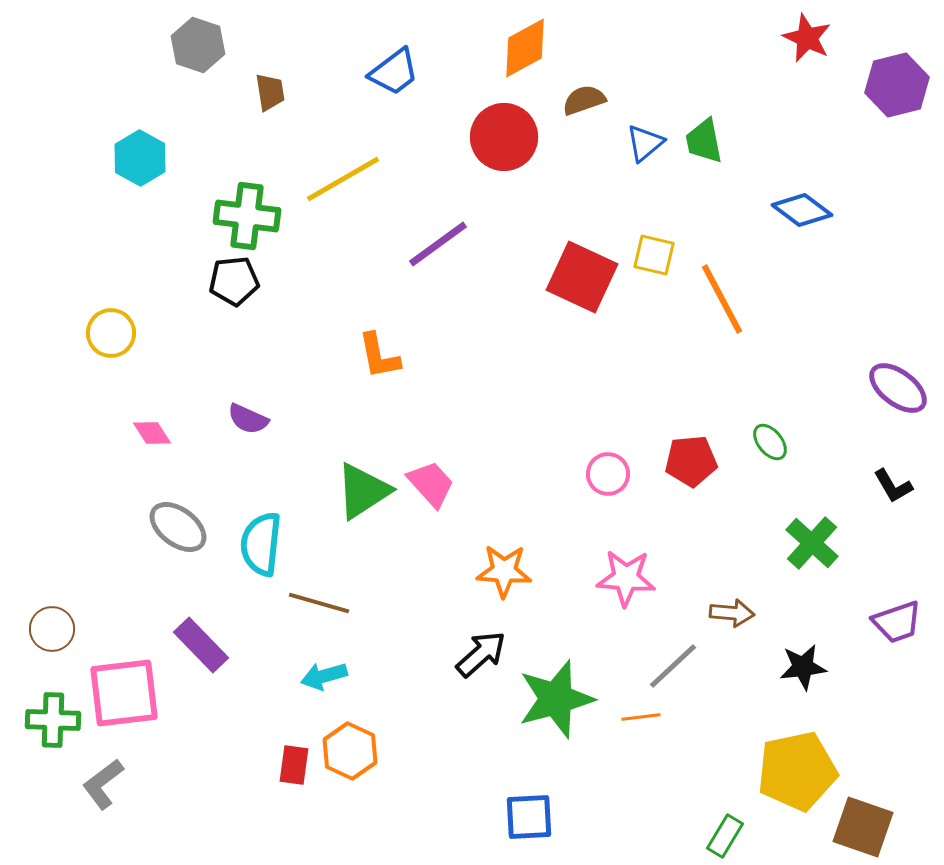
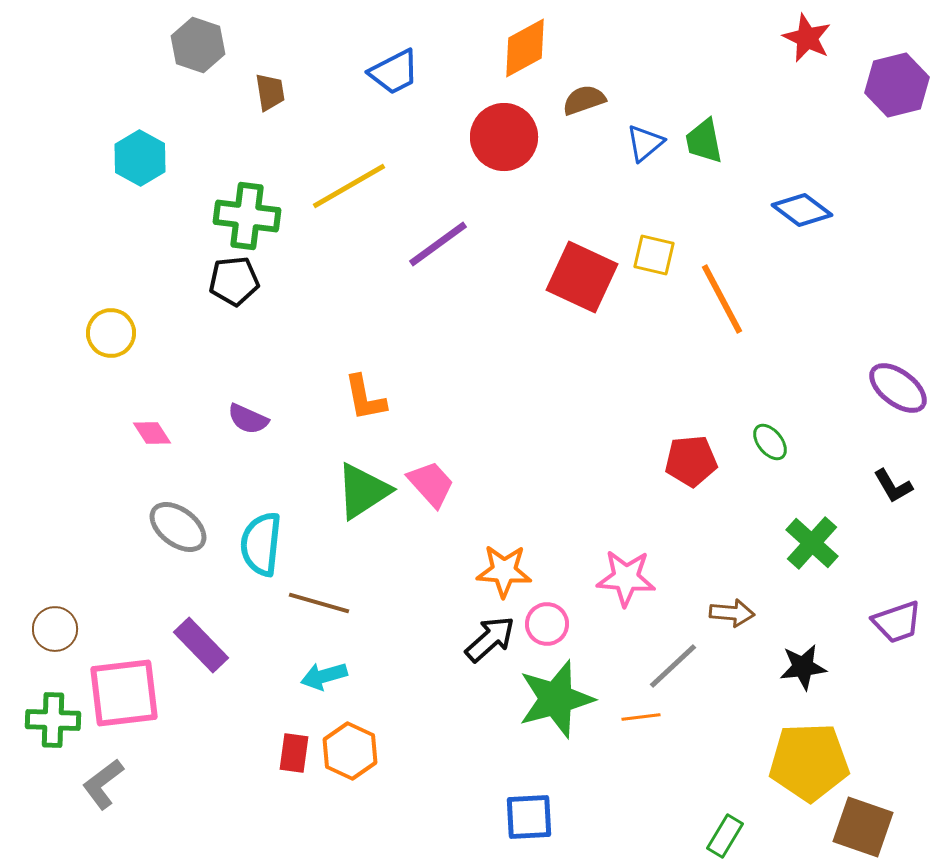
blue trapezoid at (394, 72): rotated 10 degrees clockwise
yellow line at (343, 179): moved 6 px right, 7 px down
orange L-shape at (379, 356): moved 14 px left, 42 px down
pink circle at (608, 474): moved 61 px left, 150 px down
brown circle at (52, 629): moved 3 px right
black arrow at (481, 654): moved 9 px right, 15 px up
red rectangle at (294, 765): moved 12 px up
yellow pentagon at (797, 771): moved 12 px right, 9 px up; rotated 10 degrees clockwise
